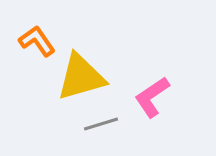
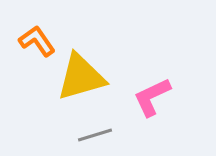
pink L-shape: rotated 9 degrees clockwise
gray line: moved 6 px left, 11 px down
